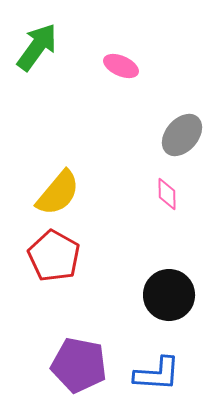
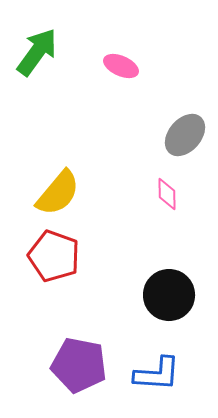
green arrow: moved 5 px down
gray ellipse: moved 3 px right
red pentagon: rotated 9 degrees counterclockwise
